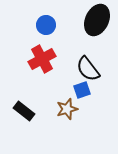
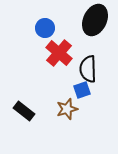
black ellipse: moved 2 px left
blue circle: moved 1 px left, 3 px down
red cross: moved 17 px right, 6 px up; rotated 20 degrees counterclockwise
black semicircle: rotated 36 degrees clockwise
